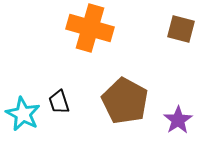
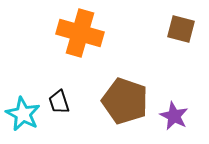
orange cross: moved 10 px left, 5 px down
brown pentagon: rotated 9 degrees counterclockwise
purple star: moved 4 px left, 4 px up; rotated 12 degrees counterclockwise
